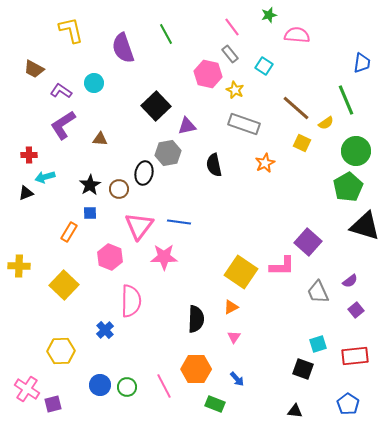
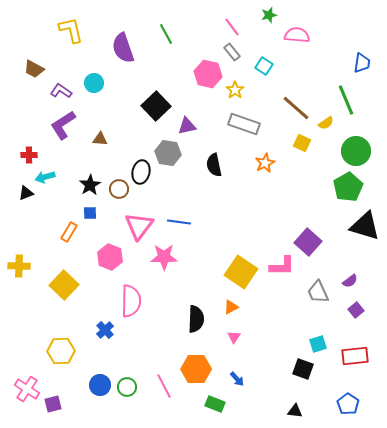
gray rectangle at (230, 54): moved 2 px right, 2 px up
yellow star at (235, 90): rotated 12 degrees clockwise
gray hexagon at (168, 153): rotated 20 degrees clockwise
black ellipse at (144, 173): moved 3 px left, 1 px up
